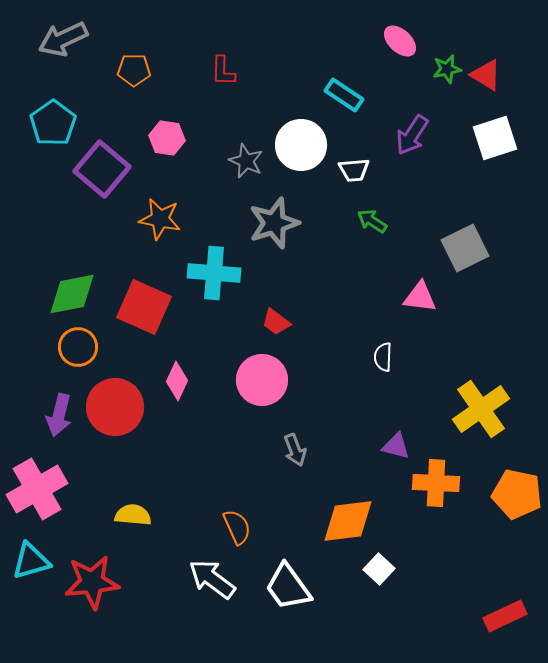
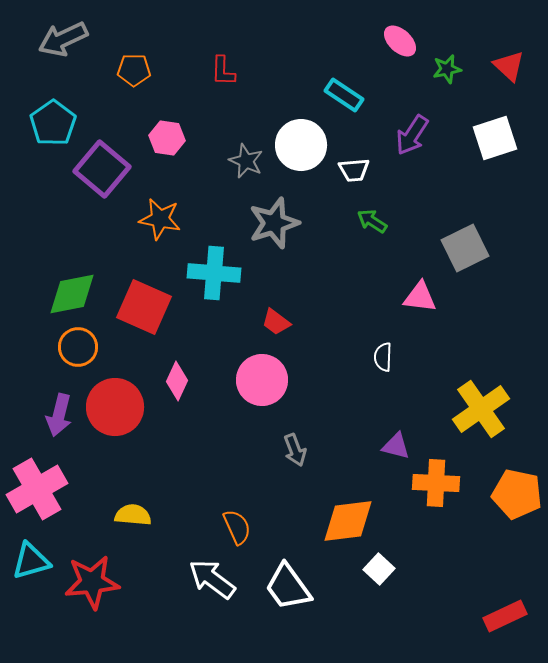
red triangle at (486, 75): moved 23 px right, 9 px up; rotated 12 degrees clockwise
